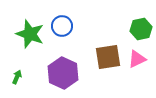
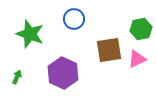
blue circle: moved 12 px right, 7 px up
brown square: moved 1 px right, 7 px up
